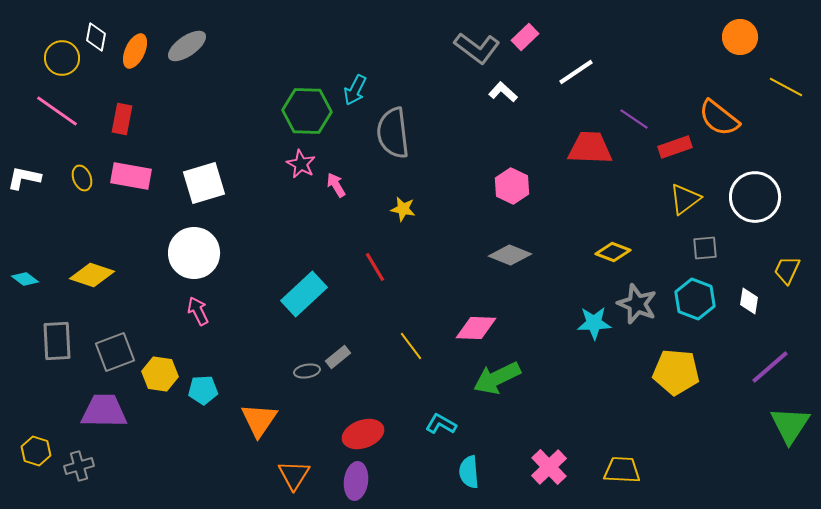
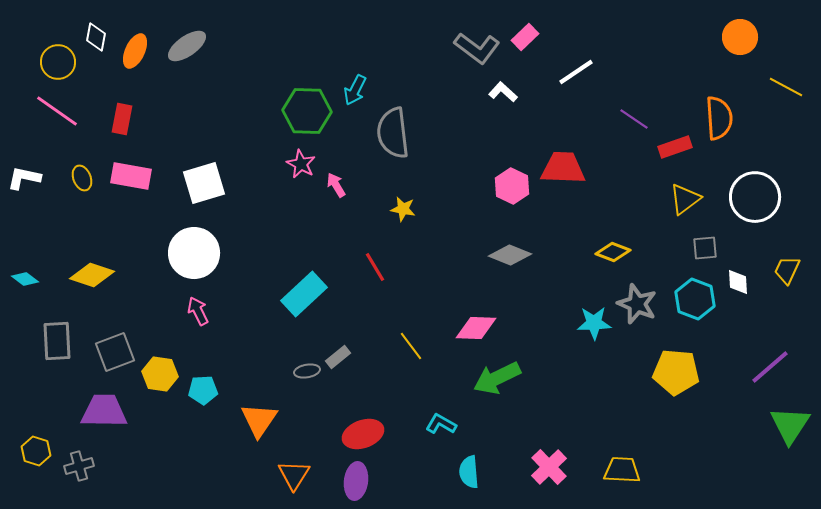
yellow circle at (62, 58): moved 4 px left, 4 px down
orange semicircle at (719, 118): rotated 132 degrees counterclockwise
red trapezoid at (590, 148): moved 27 px left, 20 px down
white diamond at (749, 301): moved 11 px left, 19 px up; rotated 12 degrees counterclockwise
